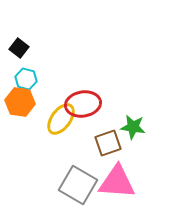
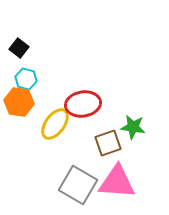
orange hexagon: moved 1 px left
yellow ellipse: moved 6 px left, 5 px down
